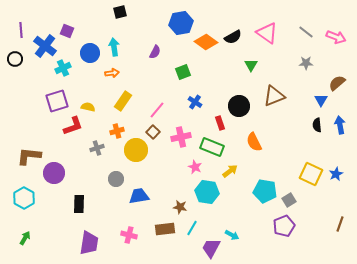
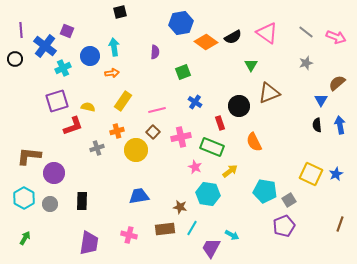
purple semicircle at (155, 52): rotated 24 degrees counterclockwise
blue circle at (90, 53): moved 3 px down
gray star at (306, 63): rotated 16 degrees counterclockwise
brown triangle at (274, 96): moved 5 px left, 3 px up
pink line at (157, 110): rotated 36 degrees clockwise
gray circle at (116, 179): moved 66 px left, 25 px down
cyan hexagon at (207, 192): moved 1 px right, 2 px down
black rectangle at (79, 204): moved 3 px right, 3 px up
